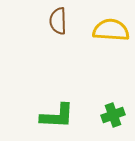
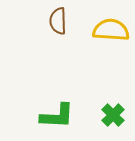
green cross: rotated 25 degrees counterclockwise
